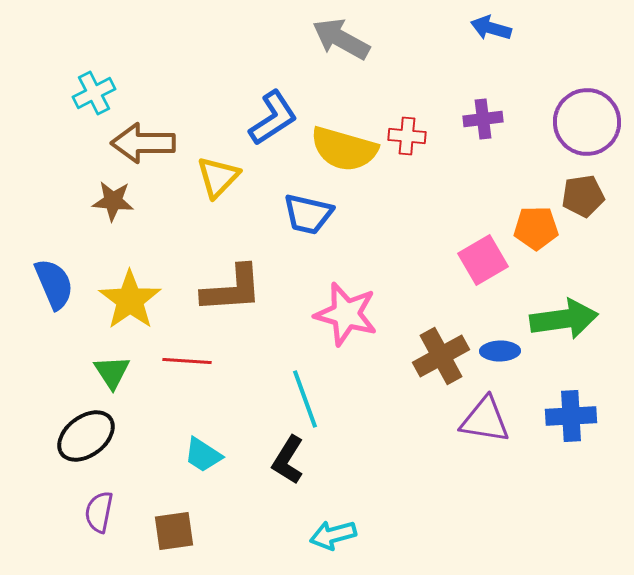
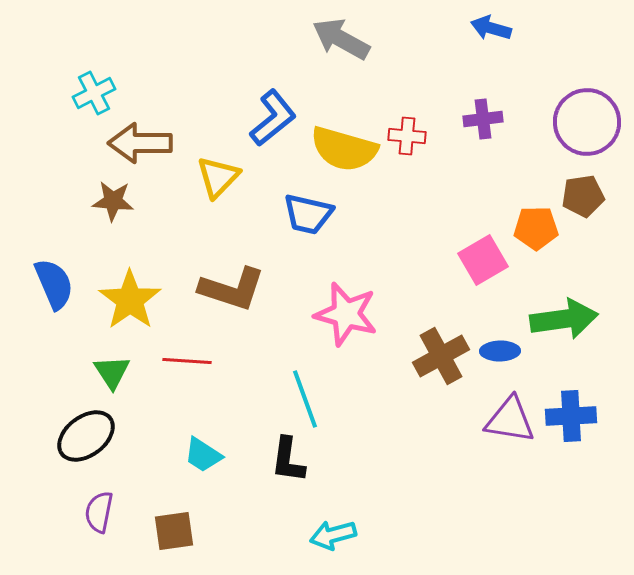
blue L-shape: rotated 6 degrees counterclockwise
brown arrow: moved 3 px left
brown L-shape: rotated 22 degrees clockwise
purple triangle: moved 25 px right
black L-shape: rotated 24 degrees counterclockwise
